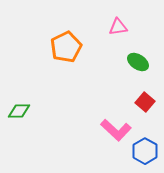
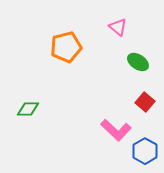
pink triangle: rotated 48 degrees clockwise
orange pentagon: rotated 12 degrees clockwise
green diamond: moved 9 px right, 2 px up
